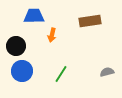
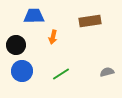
orange arrow: moved 1 px right, 2 px down
black circle: moved 1 px up
green line: rotated 24 degrees clockwise
